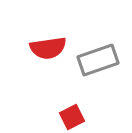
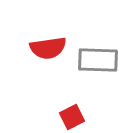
gray rectangle: rotated 21 degrees clockwise
